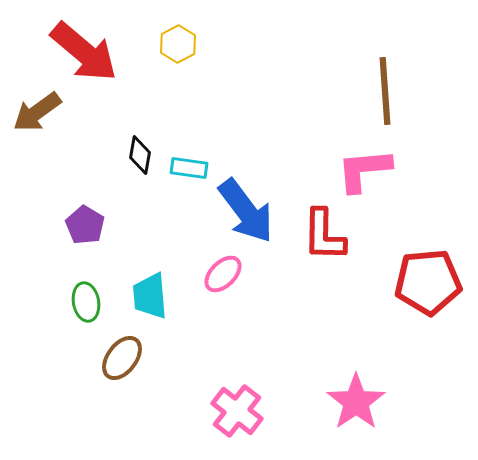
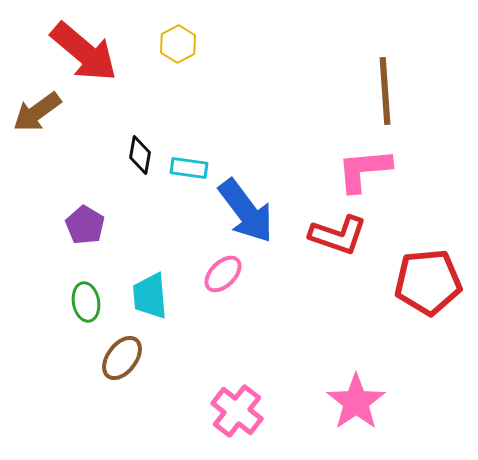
red L-shape: moved 14 px right; rotated 72 degrees counterclockwise
